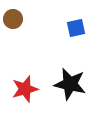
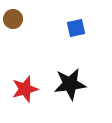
black star: rotated 20 degrees counterclockwise
